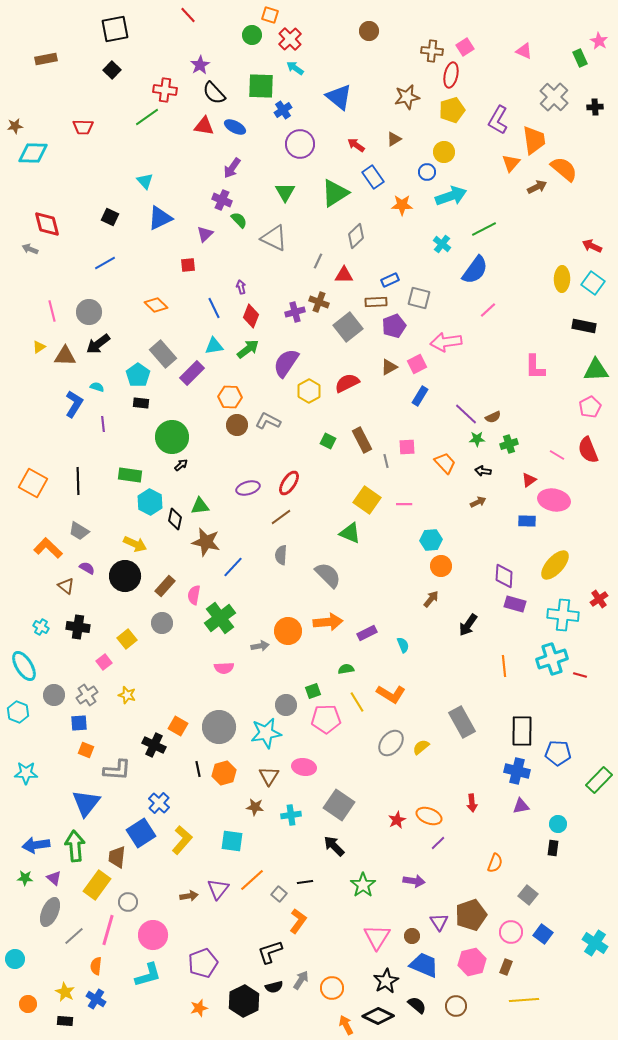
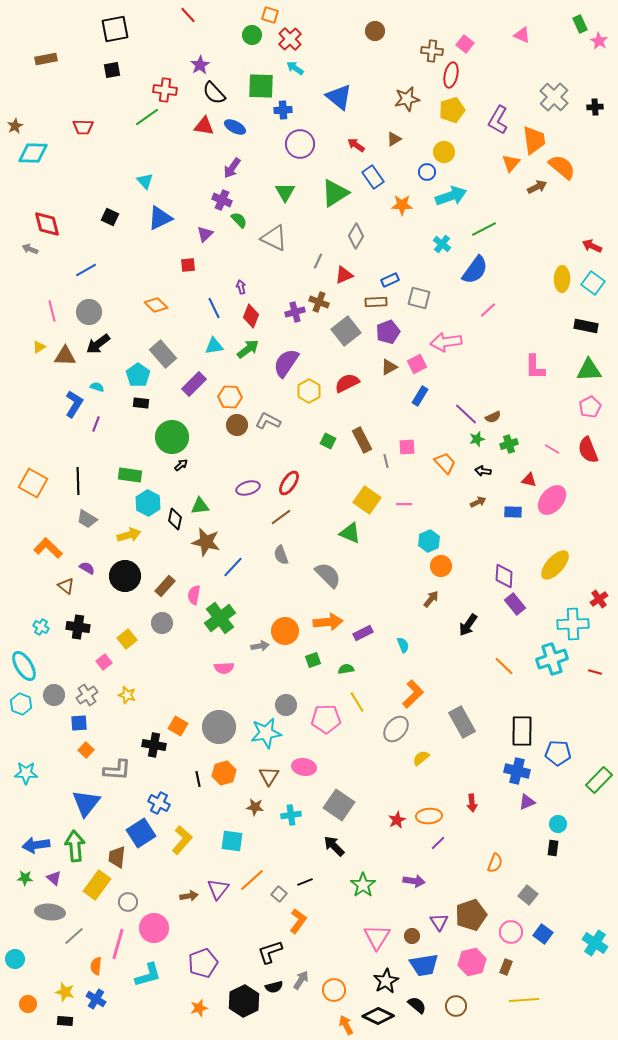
brown circle at (369, 31): moved 6 px right
pink square at (465, 47): moved 3 px up; rotated 18 degrees counterclockwise
pink triangle at (524, 51): moved 2 px left, 16 px up
green rectangle at (580, 58): moved 34 px up
black square at (112, 70): rotated 36 degrees clockwise
brown star at (407, 97): moved 2 px down
blue cross at (283, 110): rotated 30 degrees clockwise
brown star at (15, 126): rotated 21 degrees counterclockwise
orange semicircle at (564, 169): moved 2 px left, 2 px up
gray diamond at (356, 236): rotated 15 degrees counterclockwise
blue line at (105, 263): moved 19 px left, 7 px down
red triangle at (344, 275): rotated 24 degrees counterclockwise
purple pentagon at (394, 326): moved 6 px left, 6 px down
black rectangle at (584, 326): moved 2 px right
gray square at (348, 327): moved 2 px left, 4 px down
green triangle at (596, 370): moved 7 px left
purple rectangle at (192, 373): moved 2 px right, 11 px down
purple line at (103, 424): moved 7 px left; rotated 28 degrees clockwise
green star at (477, 439): rotated 14 degrees counterclockwise
pink line at (557, 455): moved 5 px left, 6 px up
red triangle at (529, 480): rotated 49 degrees clockwise
pink ellipse at (554, 500): moved 2 px left; rotated 60 degrees counterclockwise
cyan hexagon at (150, 502): moved 2 px left, 1 px down
blue rectangle at (527, 521): moved 14 px left, 9 px up
gray trapezoid at (79, 531): moved 8 px right, 12 px up
cyan hexagon at (431, 540): moved 2 px left, 1 px down; rotated 20 degrees counterclockwise
yellow arrow at (135, 544): moved 6 px left, 9 px up; rotated 40 degrees counterclockwise
gray semicircle at (281, 555): rotated 24 degrees counterclockwise
purple rectangle at (515, 604): rotated 35 degrees clockwise
cyan cross at (563, 615): moved 10 px right, 9 px down; rotated 8 degrees counterclockwise
orange circle at (288, 631): moved 3 px left
purple rectangle at (367, 633): moved 4 px left
orange line at (504, 666): rotated 40 degrees counterclockwise
red line at (580, 675): moved 15 px right, 3 px up
green square at (313, 691): moved 31 px up
orange L-shape at (391, 694): moved 22 px right; rotated 76 degrees counterclockwise
cyan hexagon at (18, 712): moved 3 px right, 8 px up
gray ellipse at (391, 743): moved 5 px right, 14 px up
black cross at (154, 745): rotated 15 degrees counterclockwise
yellow semicircle at (421, 747): moved 11 px down
orange square at (86, 750): rotated 21 degrees clockwise
black line at (198, 769): moved 10 px down
blue cross at (159, 803): rotated 15 degrees counterclockwise
purple triangle at (521, 806): moved 6 px right, 4 px up; rotated 12 degrees counterclockwise
orange ellipse at (429, 816): rotated 25 degrees counterclockwise
black line at (305, 882): rotated 14 degrees counterclockwise
gray ellipse at (50, 912): rotated 72 degrees clockwise
pink line at (108, 930): moved 10 px right, 14 px down
pink circle at (153, 935): moved 1 px right, 7 px up
blue trapezoid at (424, 965): rotated 148 degrees clockwise
orange circle at (332, 988): moved 2 px right, 2 px down
yellow star at (65, 992): rotated 12 degrees counterclockwise
